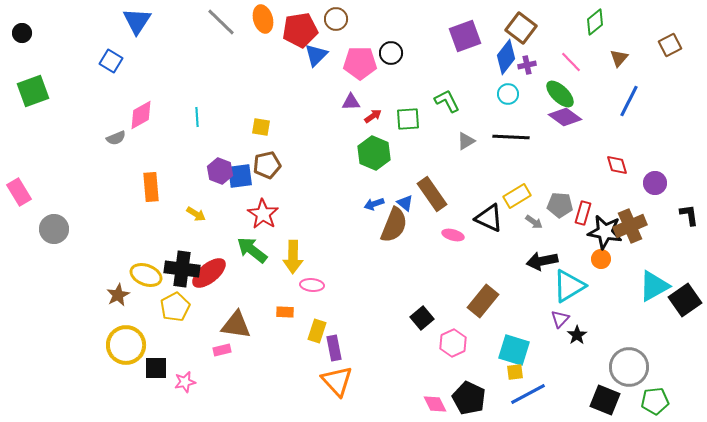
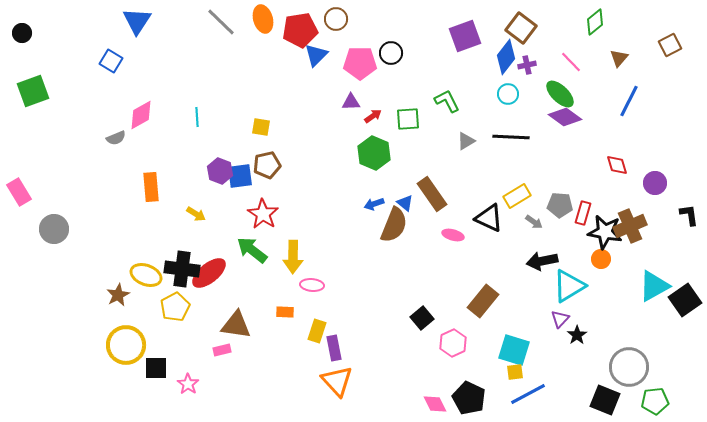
pink star at (185, 382): moved 3 px right, 2 px down; rotated 25 degrees counterclockwise
